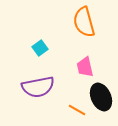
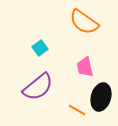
orange semicircle: rotated 40 degrees counterclockwise
purple semicircle: rotated 28 degrees counterclockwise
black ellipse: rotated 40 degrees clockwise
